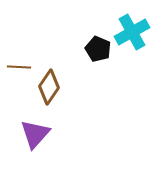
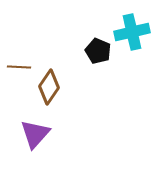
cyan cross: rotated 16 degrees clockwise
black pentagon: moved 2 px down
